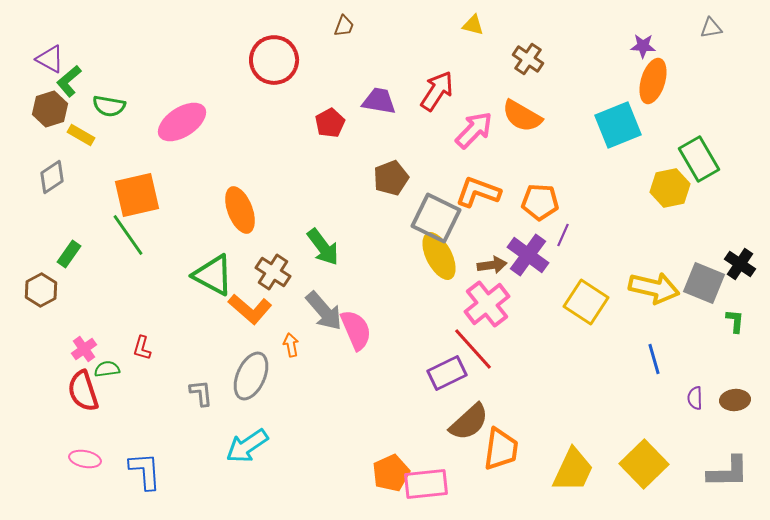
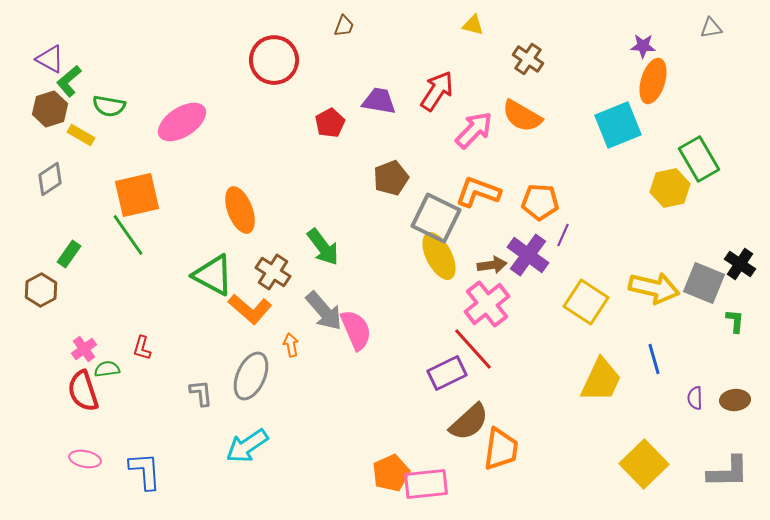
gray diamond at (52, 177): moved 2 px left, 2 px down
yellow trapezoid at (573, 470): moved 28 px right, 90 px up
